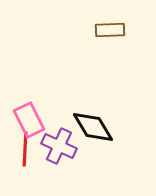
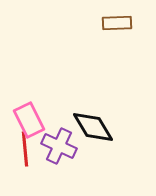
brown rectangle: moved 7 px right, 7 px up
red line: rotated 8 degrees counterclockwise
